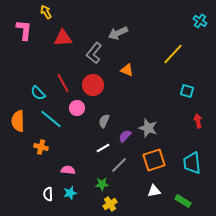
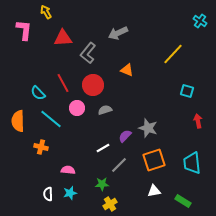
gray L-shape: moved 6 px left
gray semicircle: moved 1 px right, 11 px up; rotated 48 degrees clockwise
